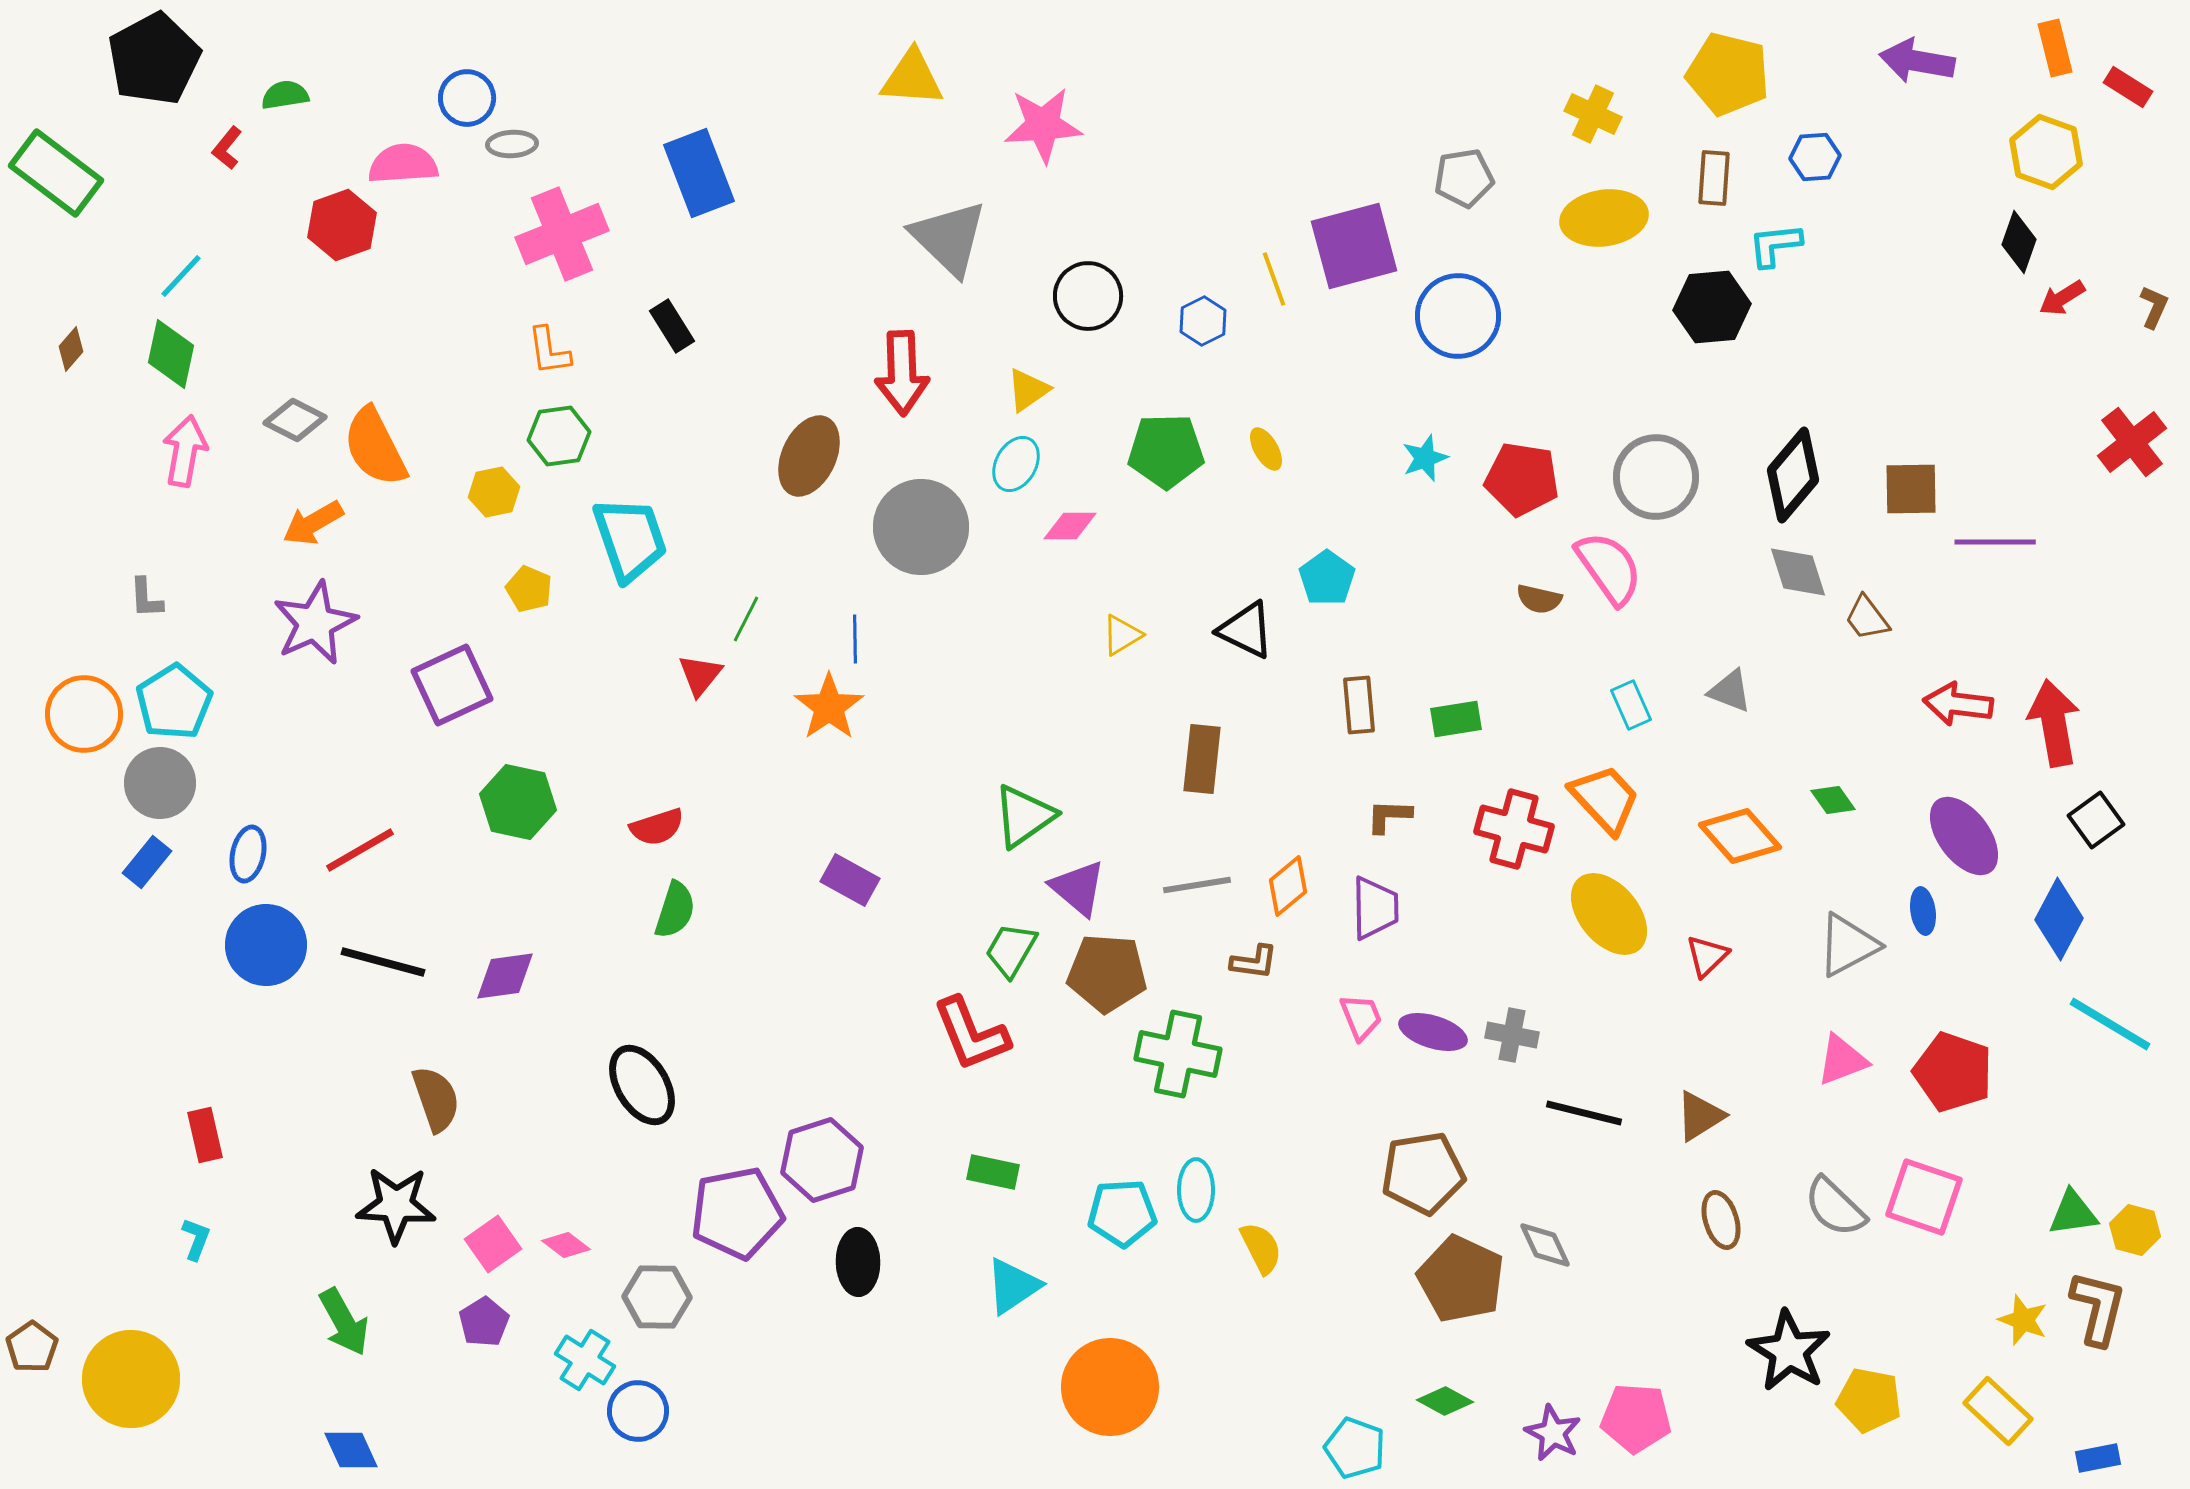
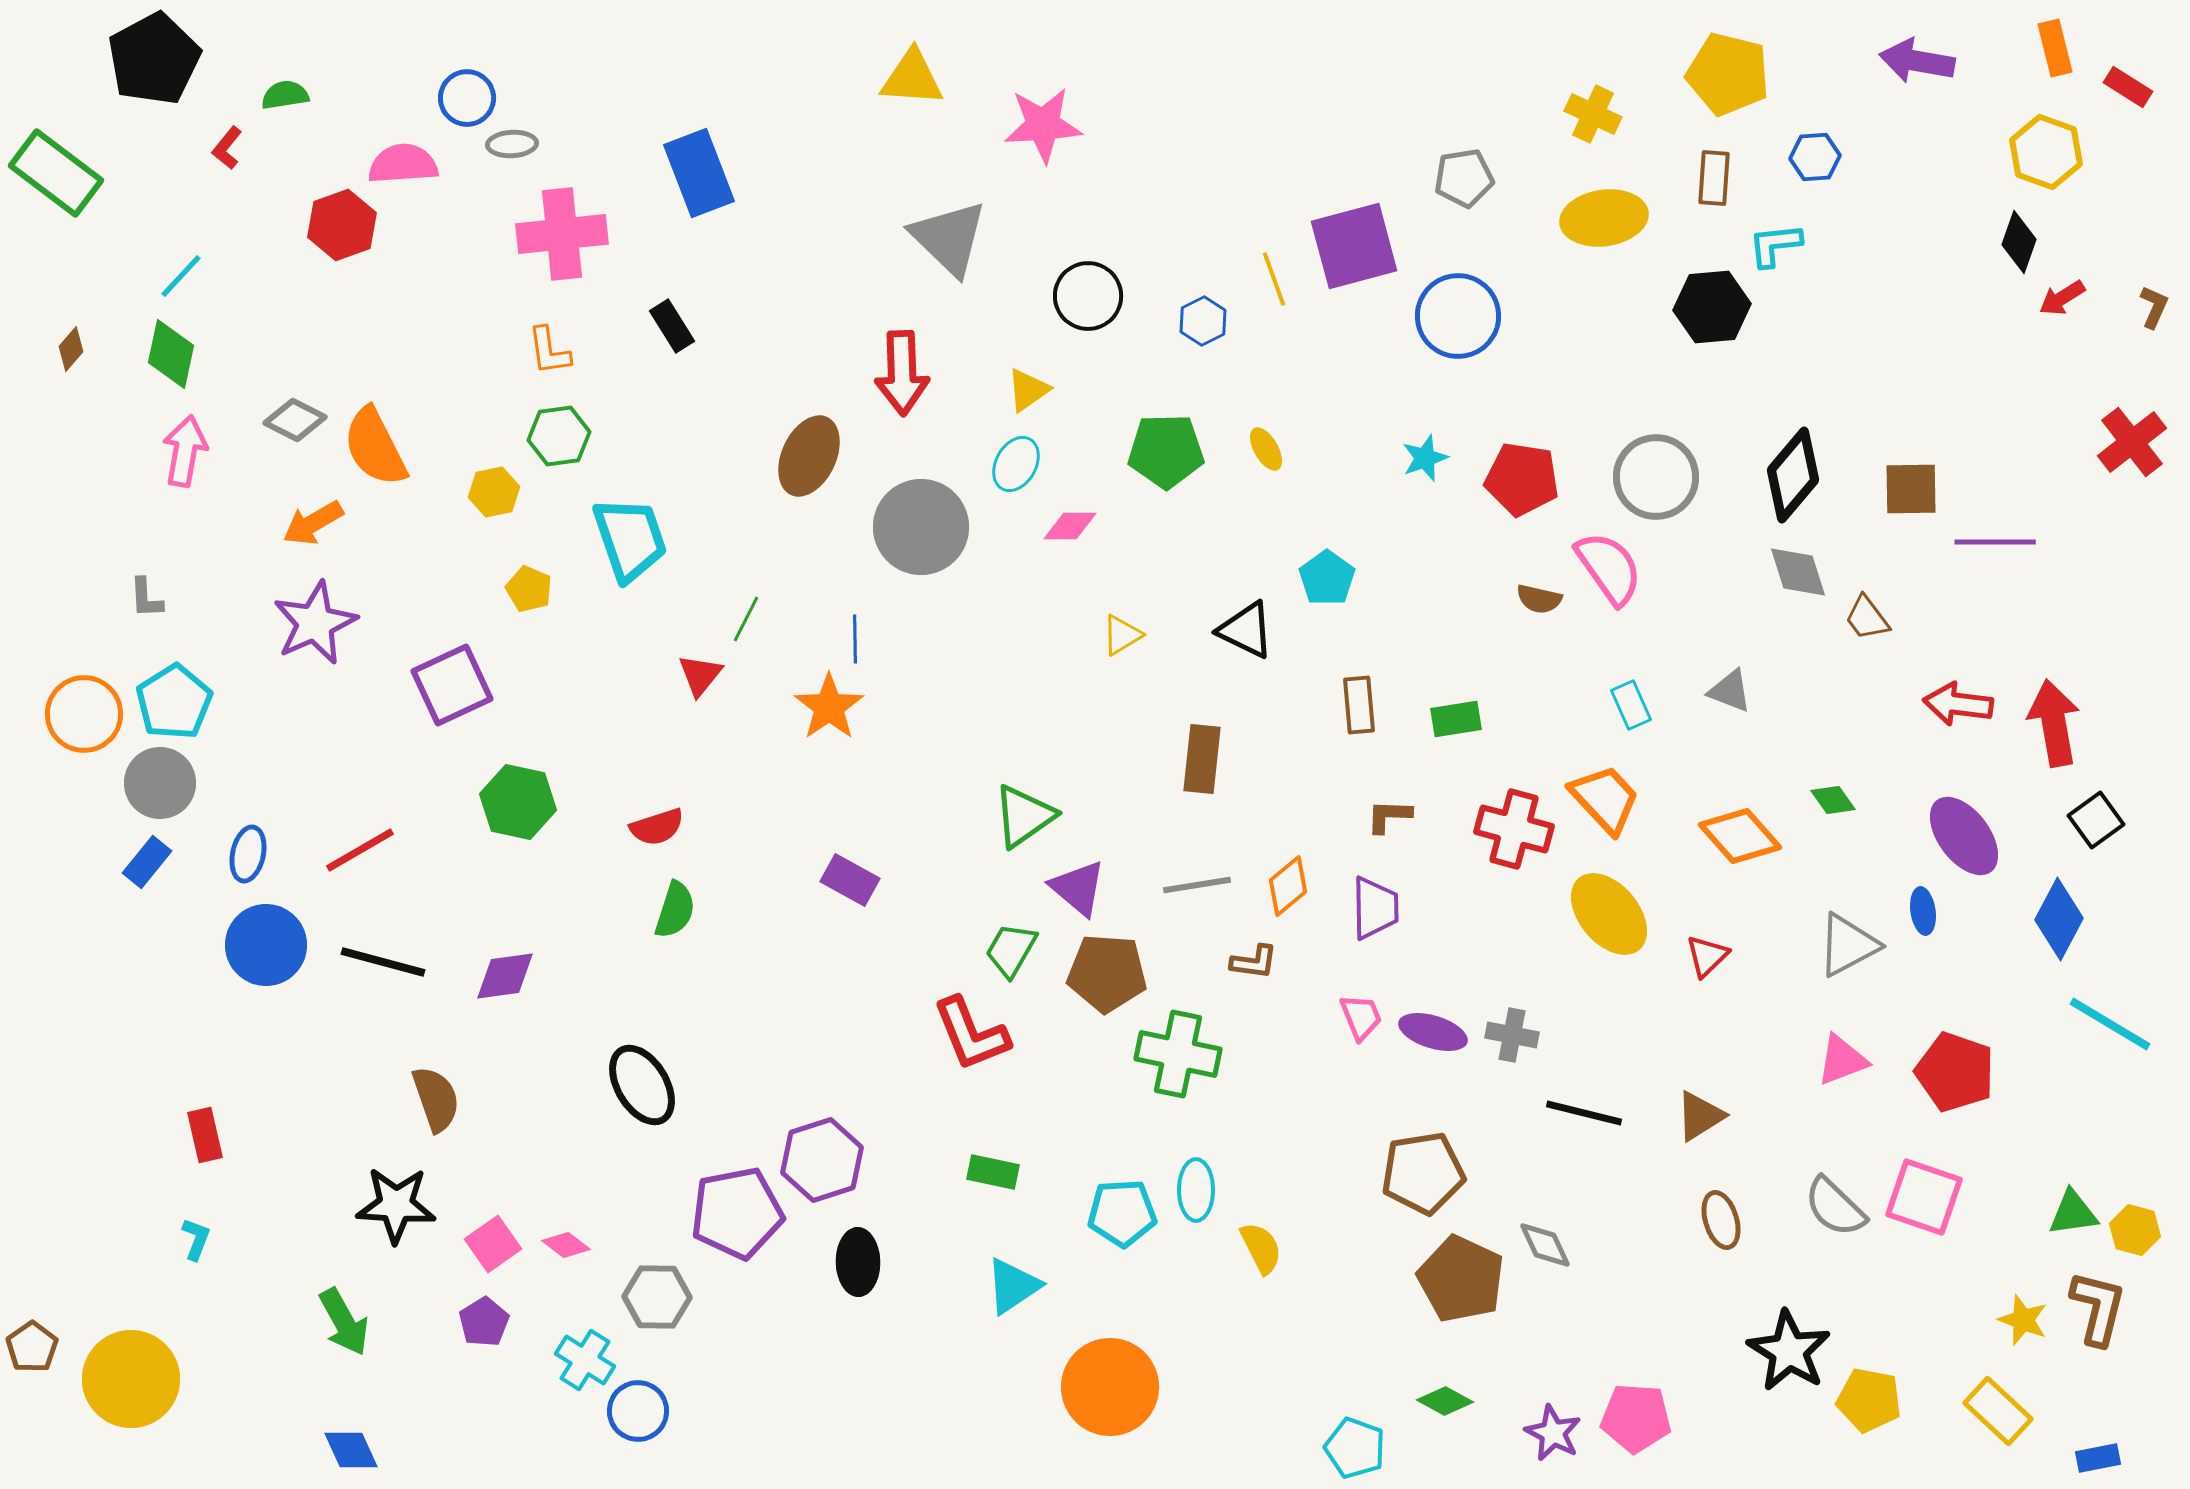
pink cross at (562, 234): rotated 16 degrees clockwise
red pentagon at (1953, 1072): moved 2 px right
